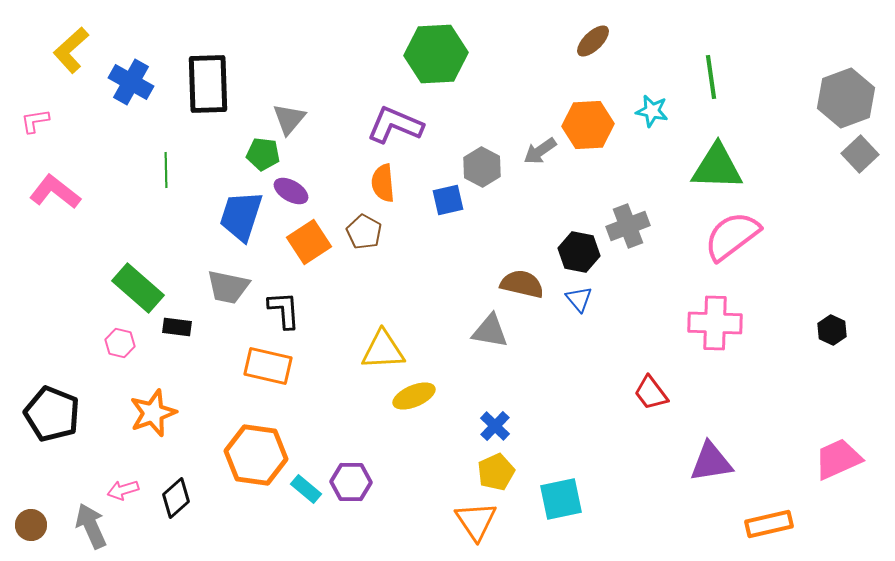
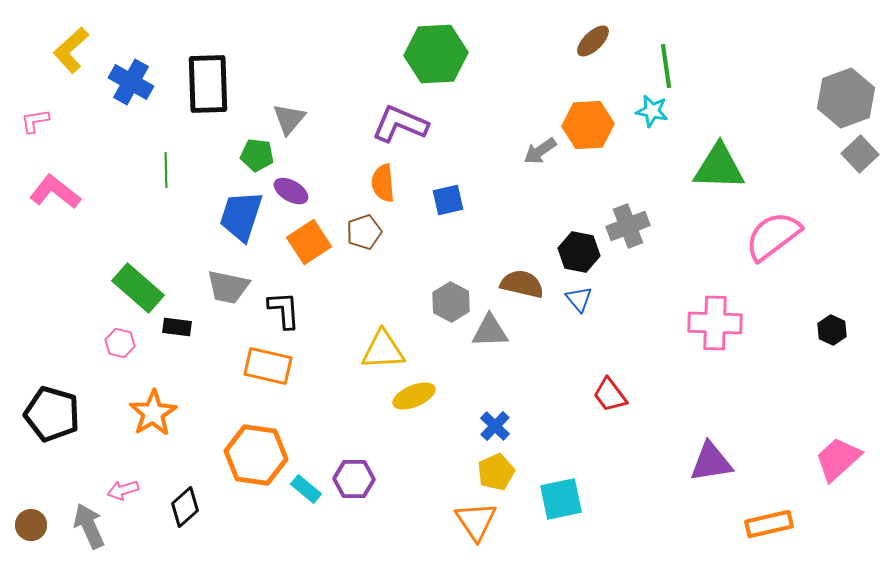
green line at (711, 77): moved 45 px left, 11 px up
purple L-shape at (395, 125): moved 5 px right, 1 px up
green pentagon at (263, 154): moved 6 px left, 1 px down
gray hexagon at (482, 167): moved 31 px left, 135 px down
green triangle at (717, 167): moved 2 px right
brown pentagon at (364, 232): rotated 24 degrees clockwise
pink semicircle at (732, 236): moved 41 px right
gray triangle at (490, 331): rotated 12 degrees counterclockwise
red trapezoid at (651, 393): moved 41 px left, 2 px down
orange star at (153, 413): rotated 12 degrees counterclockwise
black pentagon at (52, 414): rotated 6 degrees counterclockwise
pink trapezoid at (838, 459): rotated 18 degrees counterclockwise
purple hexagon at (351, 482): moved 3 px right, 3 px up
black diamond at (176, 498): moved 9 px right, 9 px down
gray arrow at (91, 526): moved 2 px left
